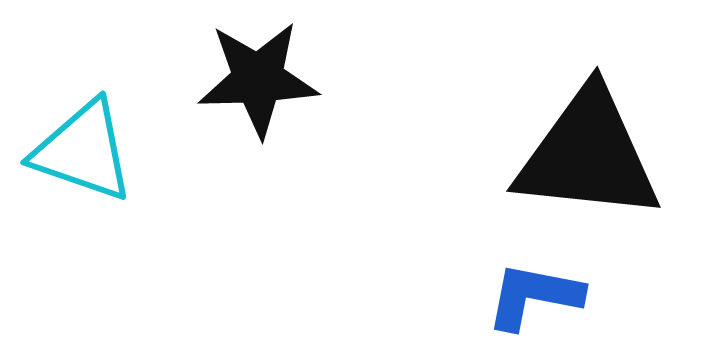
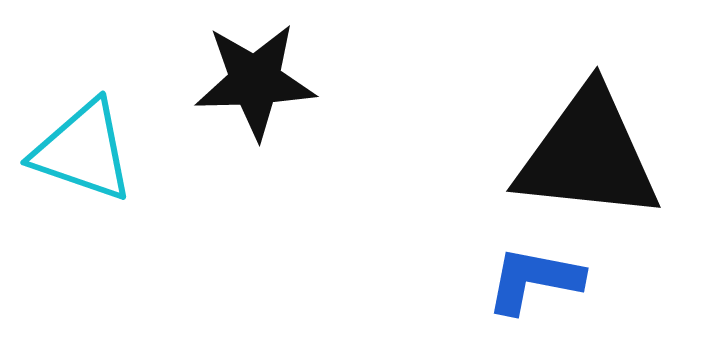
black star: moved 3 px left, 2 px down
blue L-shape: moved 16 px up
